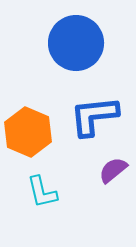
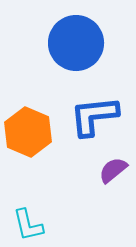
cyan L-shape: moved 14 px left, 33 px down
